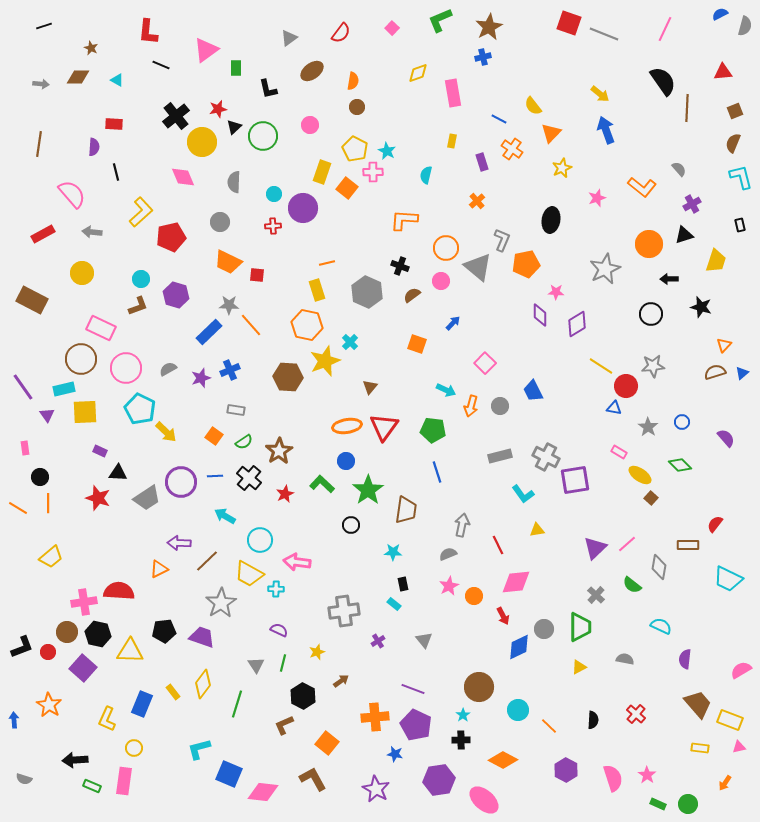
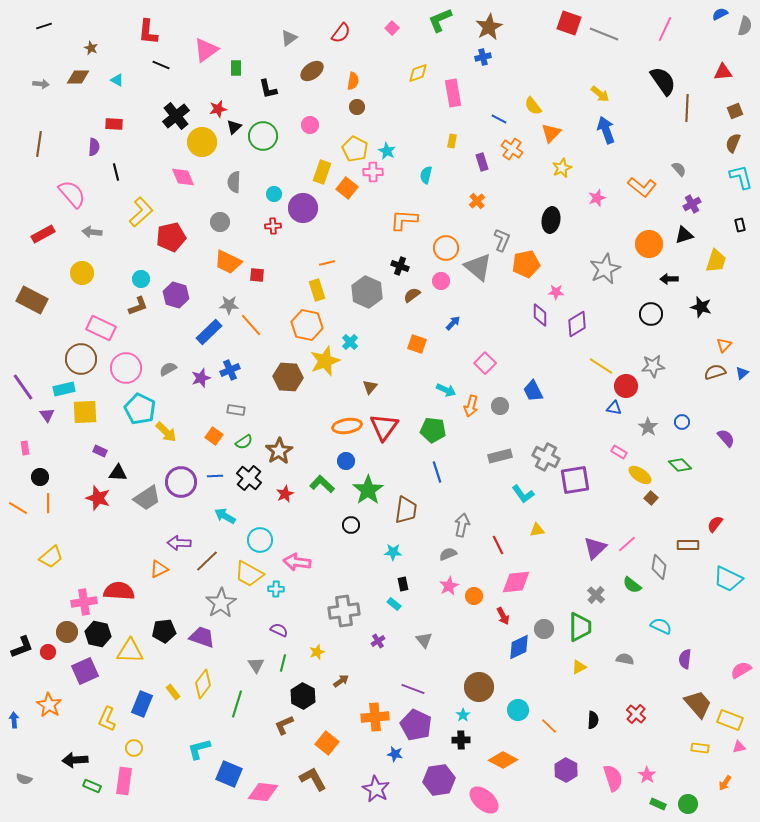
purple square at (83, 668): moved 2 px right, 3 px down; rotated 24 degrees clockwise
